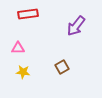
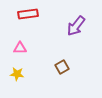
pink triangle: moved 2 px right
yellow star: moved 6 px left, 2 px down
